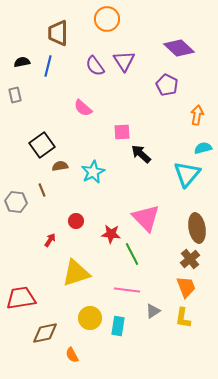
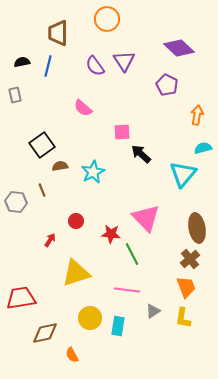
cyan triangle: moved 4 px left
